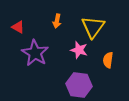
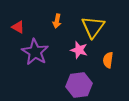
purple star: moved 1 px up
purple hexagon: rotated 15 degrees counterclockwise
